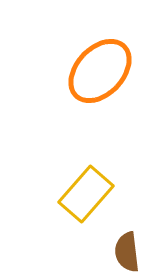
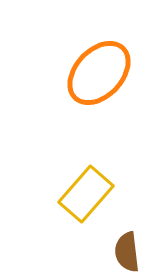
orange ellipse: moved 1 px left, 2 px down
